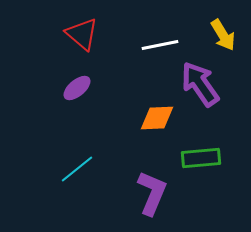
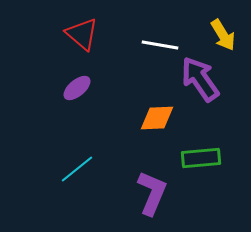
white line: rotated 21 degrees clockwise
purple arrow: moved 5 px up
